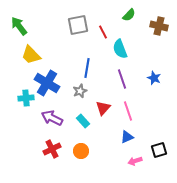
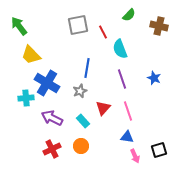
blue triangle: rotated 32 degrees clockwise
orange circle: moved 5 px up
pink arrow: moved 5 px up; rotated 96 degrees counterclockwise
